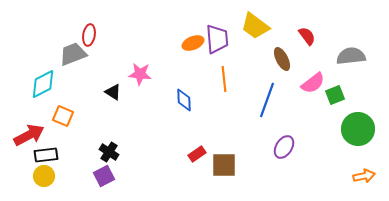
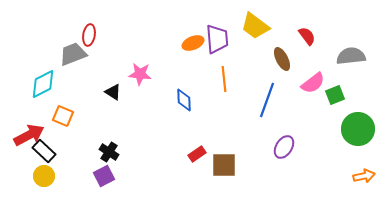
black rectangle: moved 2 px left, 4 px up; rotated 50 degrees clockwise
